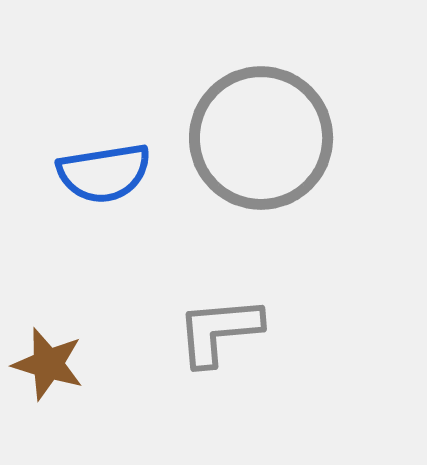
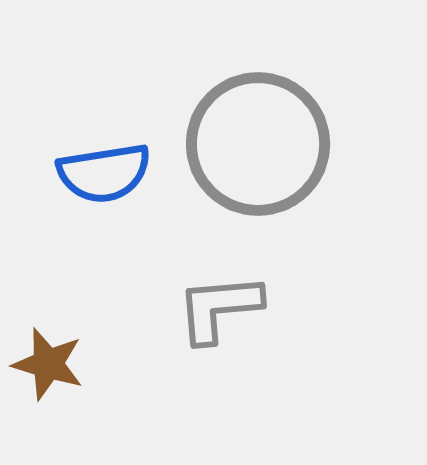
gray circle: moved 3 px left, 6 px down
gray L-shape: moved 23 px up
